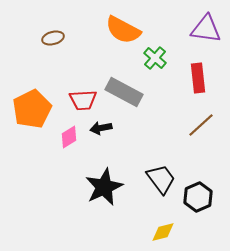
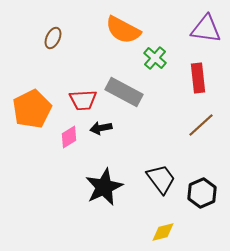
brown ellipse: rotated 50 degrees counterclockwise
black hexagon: moved 4 px right, 4 px up
